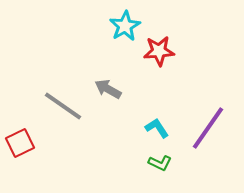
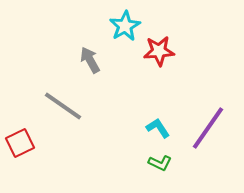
gray arrow: moved 18 px left, 29 px up; rotated 32 degrees clockwise
cyan L-shape: moved 1 px right
